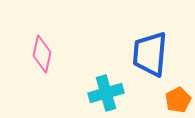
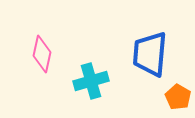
cyan cross: moved 15 px left, 12 px up
orange pentagon: moved 3 px up; rotated 15 degrees counterclockwise
